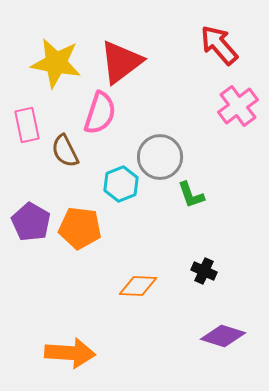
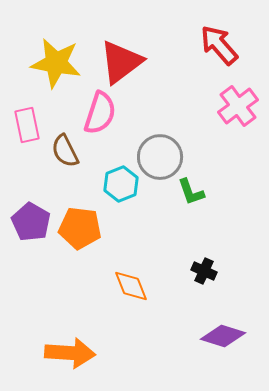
green L-shape: moved 3 px up
orange diamond: moved 7 px left; rotated 66 degrees clockwise
